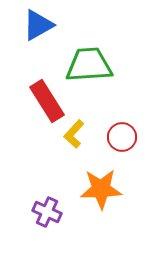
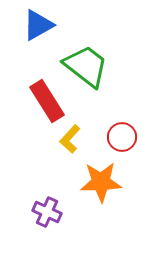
green trapezoid: moved 3 px left, 1 px down; rotated 42 degrees clockwise
yellow L-shape: moved 4 px left, 5 px down
orange star: moved 7 px up
